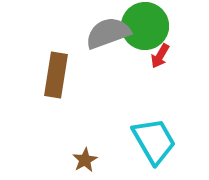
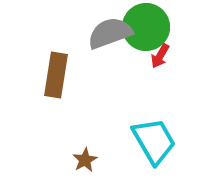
green circle: moved 1 px right, 1 px down
gray semicircle: moved 2 px right
